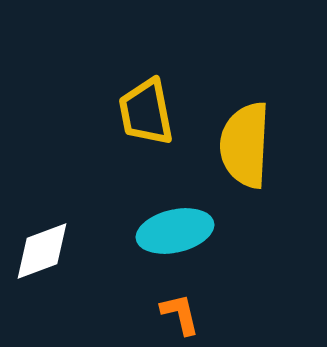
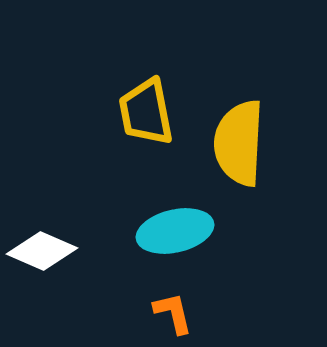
yellow semicircle: moved 6 px left, 2 px up
white diamond: rotated 44 degrees clockwise
orange L-shape: moved 7 px left, 1 px up
